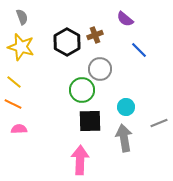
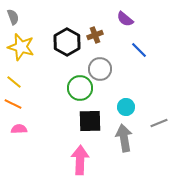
gray semicircle: moved 9 px left
green circle: moved 2 px left, 2 px up
